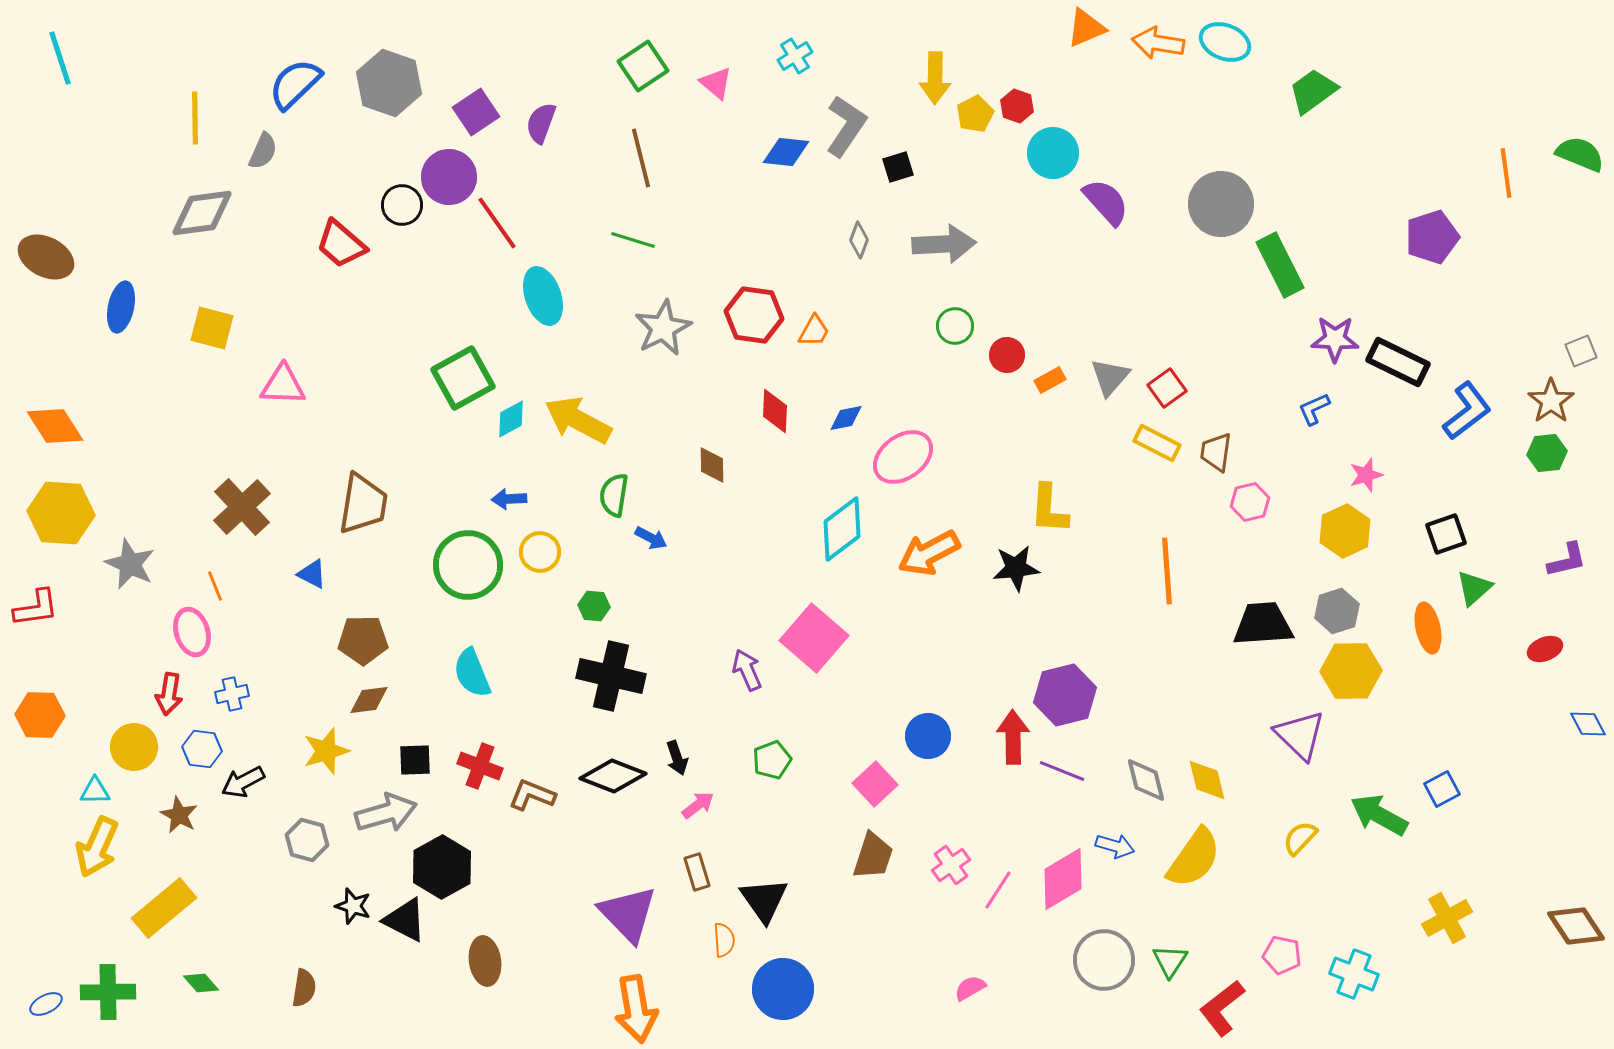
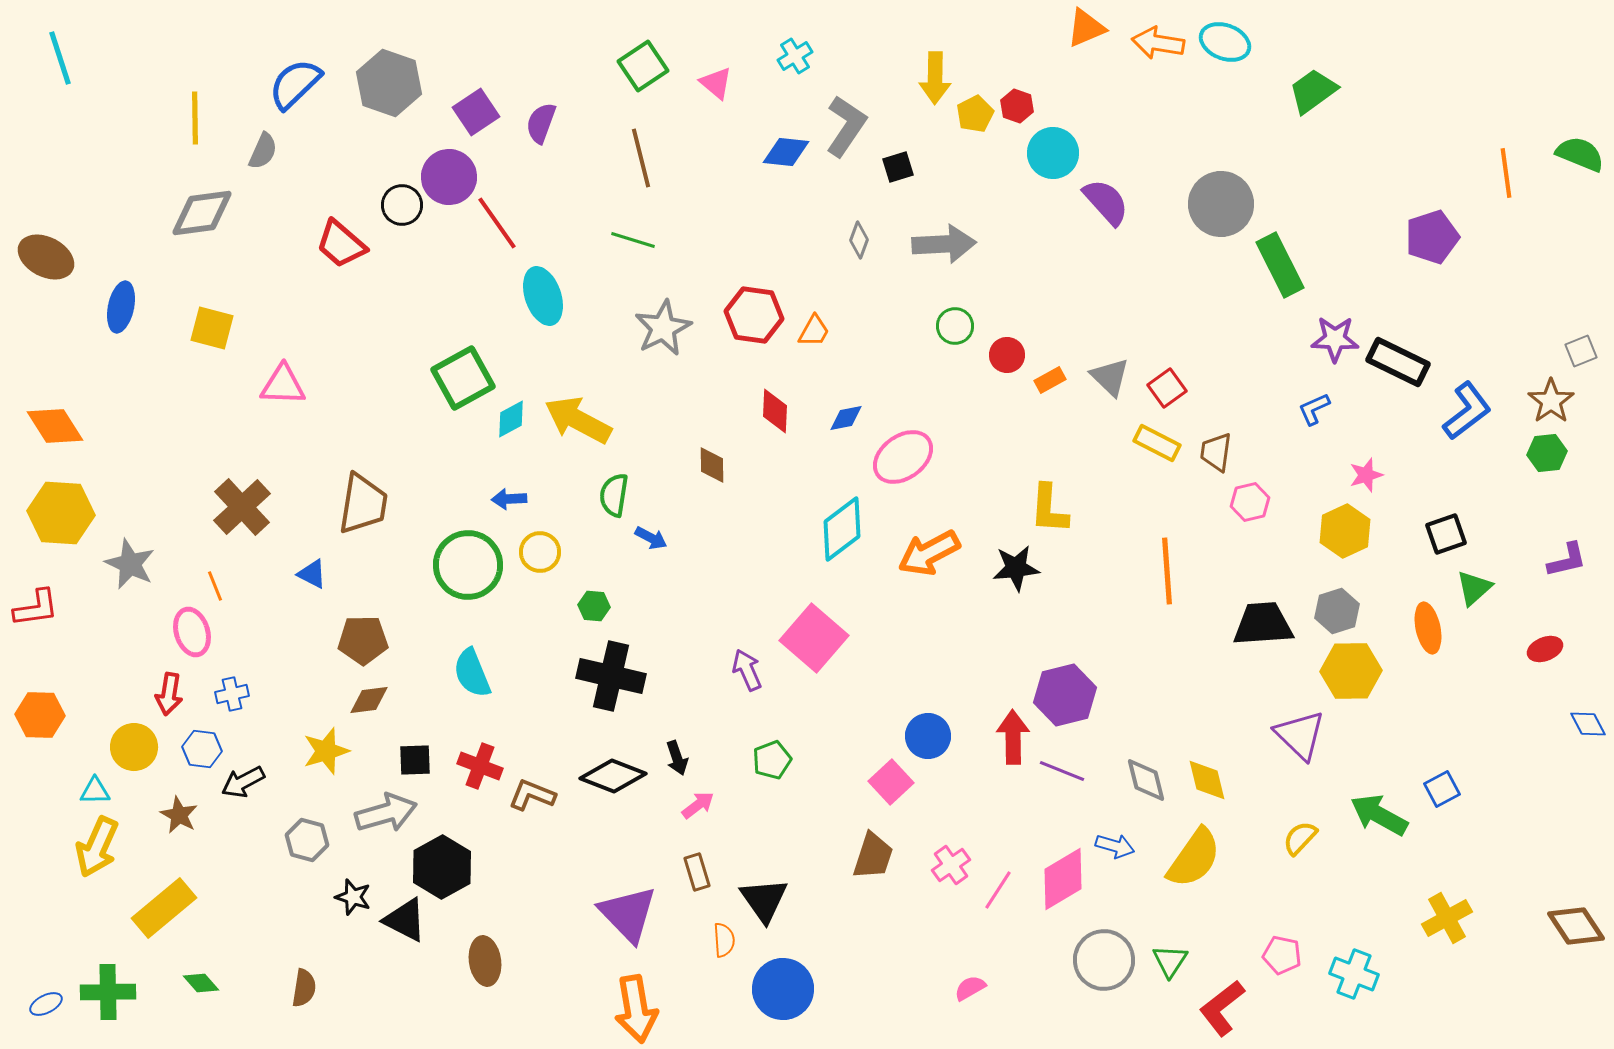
gray triangle at (1110, 377): rotated 27 degrees counterclockwise
pink square at (875, 784): moved 16 px right, 2 px up
black star at (353, 906): moved 9 px up
